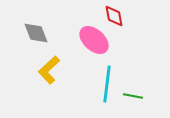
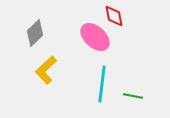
gray diamond: moved 1 px left; rotated 68 degrees clockwise
pink ellipse: moved 1 px right, 3 px up
yellow L-shape: moved 3 px left
cyan line: moved 5 px left
